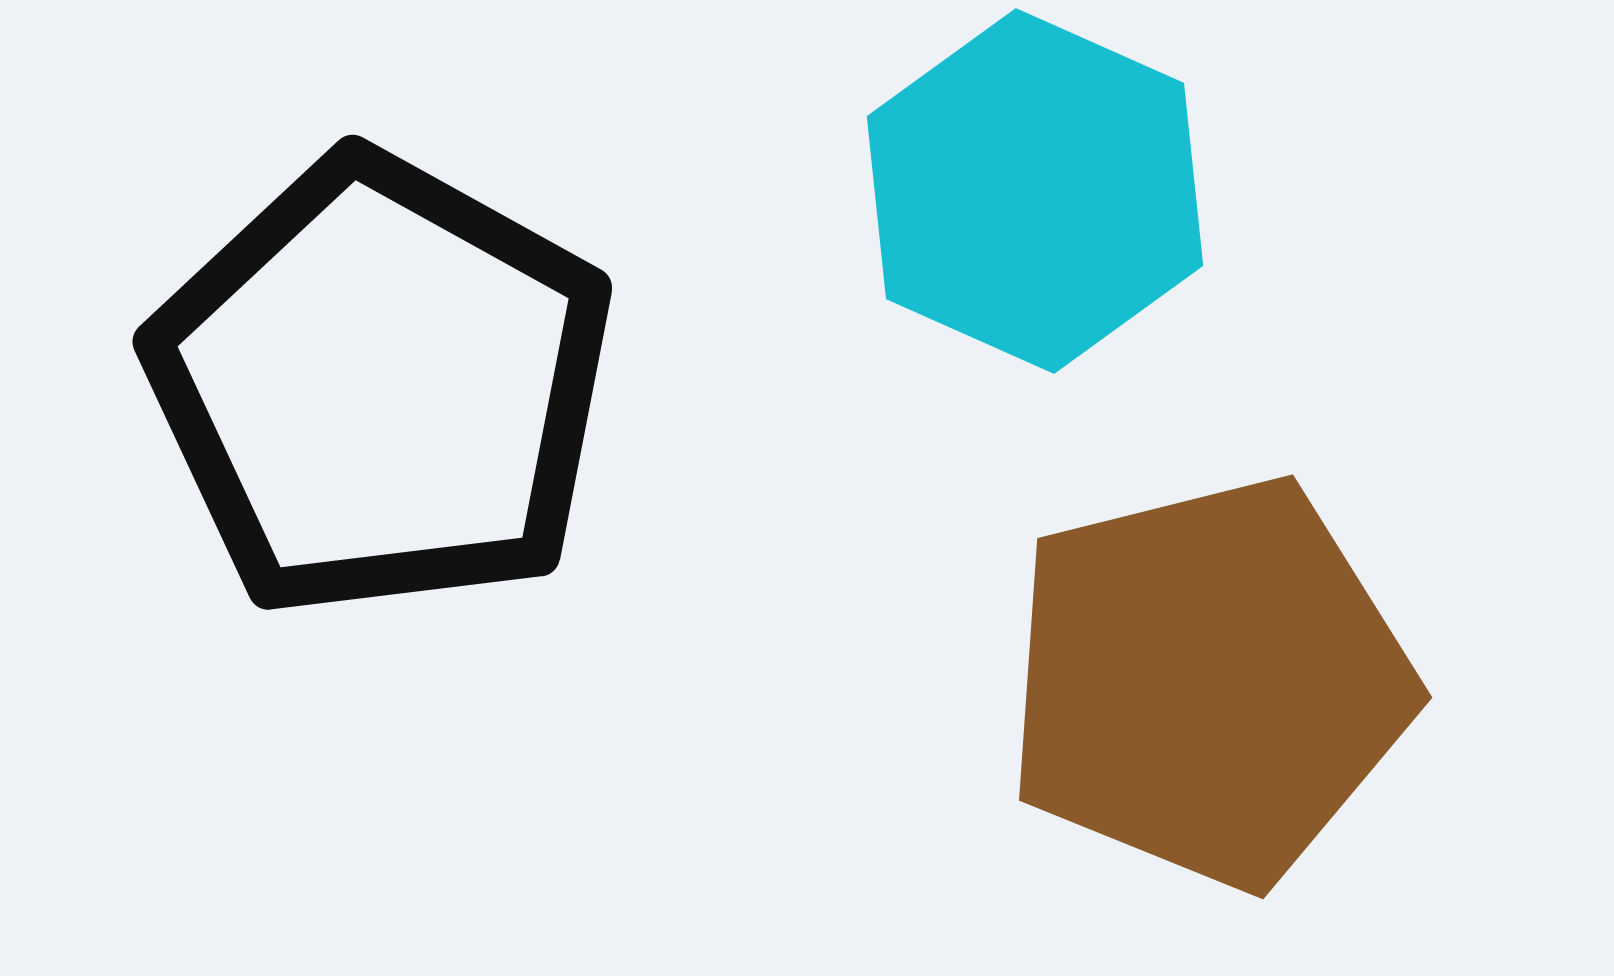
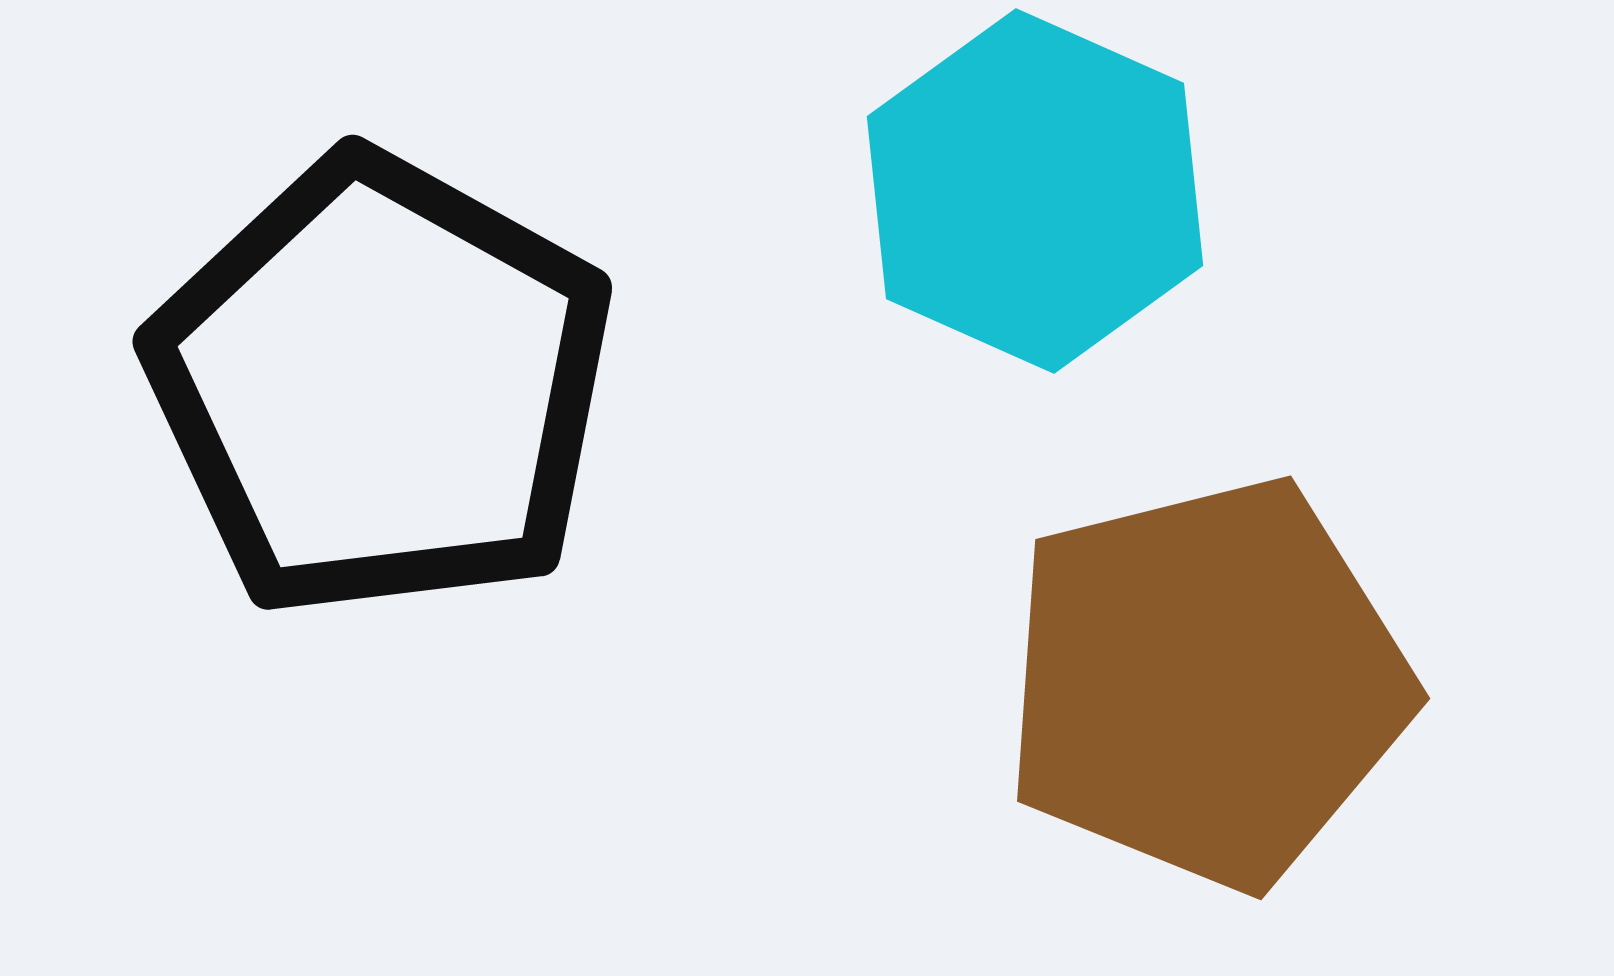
brown pentagon: moved 2 px left, 1 px down
